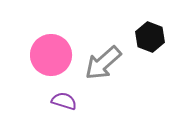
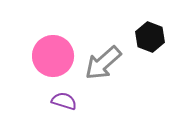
pink circle: moved 2 px right, 1 px down
